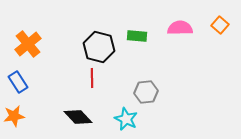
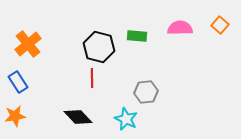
orange star: moved 1 px right
